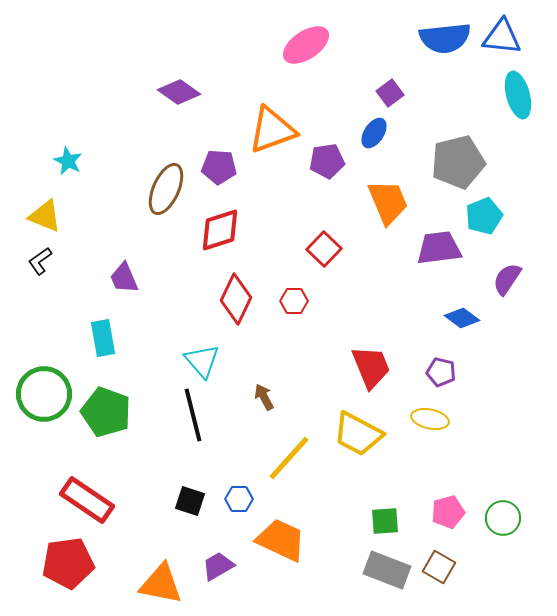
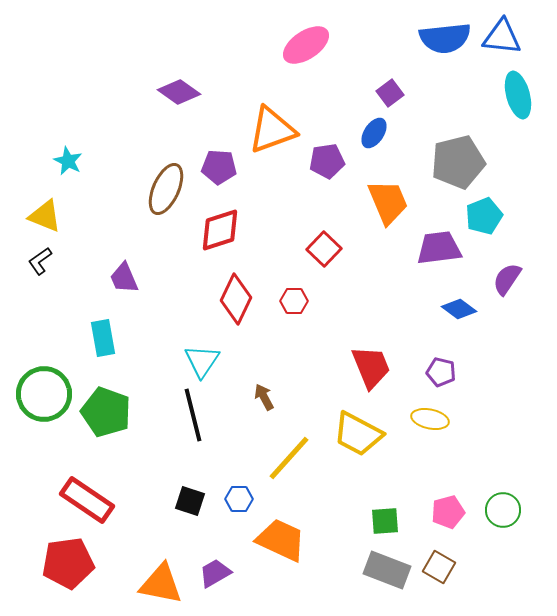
blue diamond at (462, 318): moved 3 px left, 9 px up
cyan triangle at (202, 361): rotated 15 degrees clockwise
green circle at (503, 518): moved 8 px up
purple trapezoid at (218, 566): moved 3 px left, 7 px down
